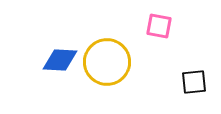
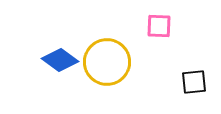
pink square: rotated 8 degrees counterclockwise
blue diamond: rotated 33 degrees clockwise
